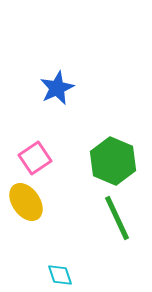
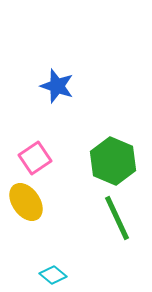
blue star: moved 2 px up; rotated 28 degrees counterclockwise
cyan diamond: moved 7 px left; rotated 32 degrees counterclockwise
